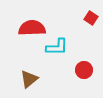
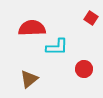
red circle: moved 1 px up
